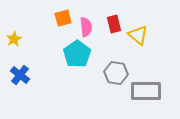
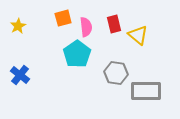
yellow star: moved 4 px right, 13 px up
